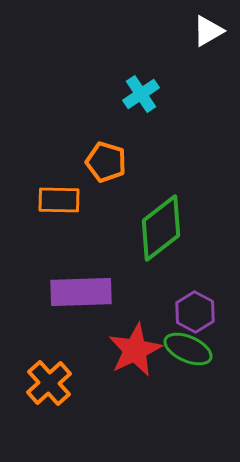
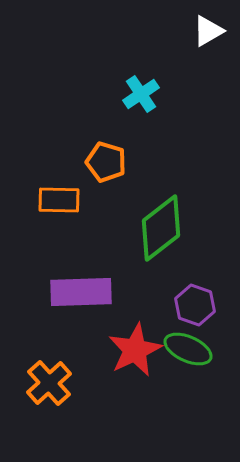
purple hexagon: moved 7 px up; rotated 9 degrees counterclockwise
